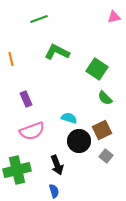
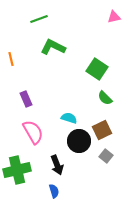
green L-shape: moved 4 px left, 5 px up
pink semicircle: moved 1 px right, 1 px down; rotated 100 degrees counterclockwise
